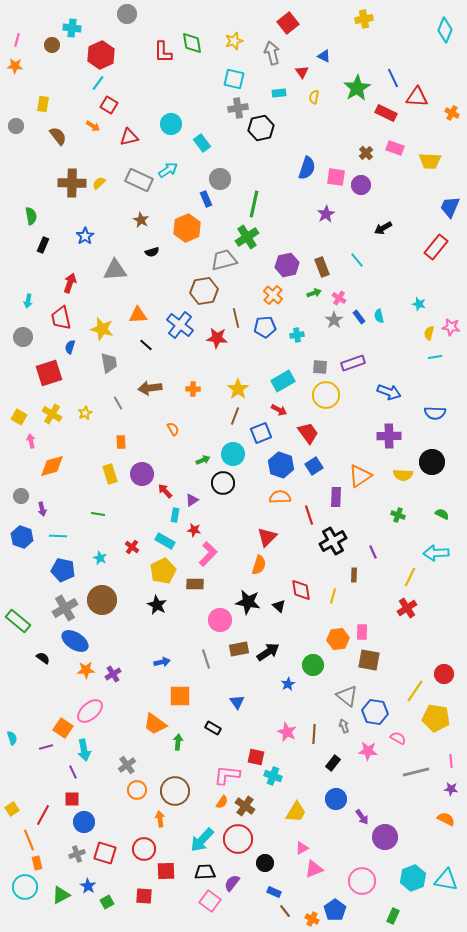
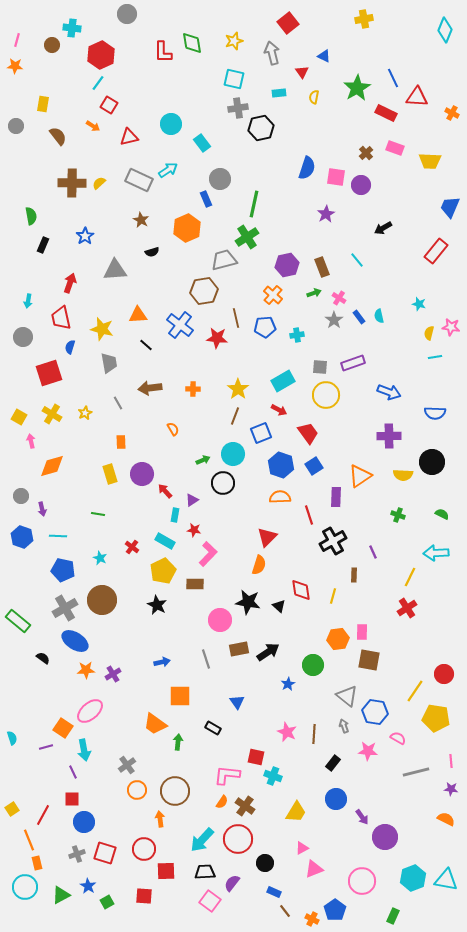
red rectangle at (436, 247): moved 4 px down
